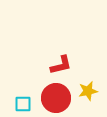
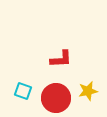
red L-shape: moved 6 px up; rotated 10 degrees clockwise
cyan square: moved 13 px up; rotated 18 degrees clockwise
